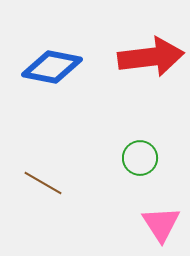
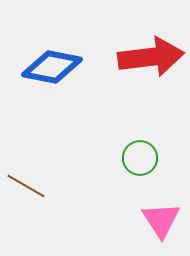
brown line: moved 17 px left, 3 px down
pink triangle: moved 4 px up
